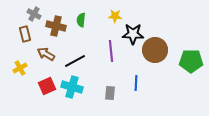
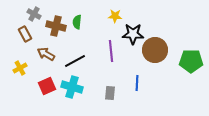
green semicircle: moved 4 px left, 2 px down
brown rectangle: rotated 14 degrees counterclockwise
blue line: moved 1 px right
